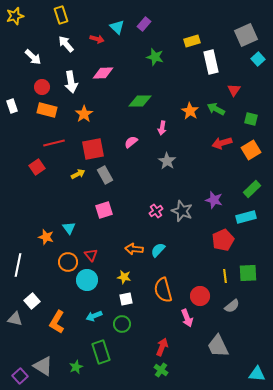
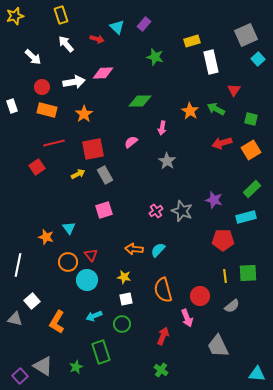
white arrow at (71, 82): moved 3 px right; rotated 90 degrees counterclockwise
red pentagon at (223, 240): rotated 25 degrees clockwise
red arrow at (162, 347): moved 1 px right, 11 px up
